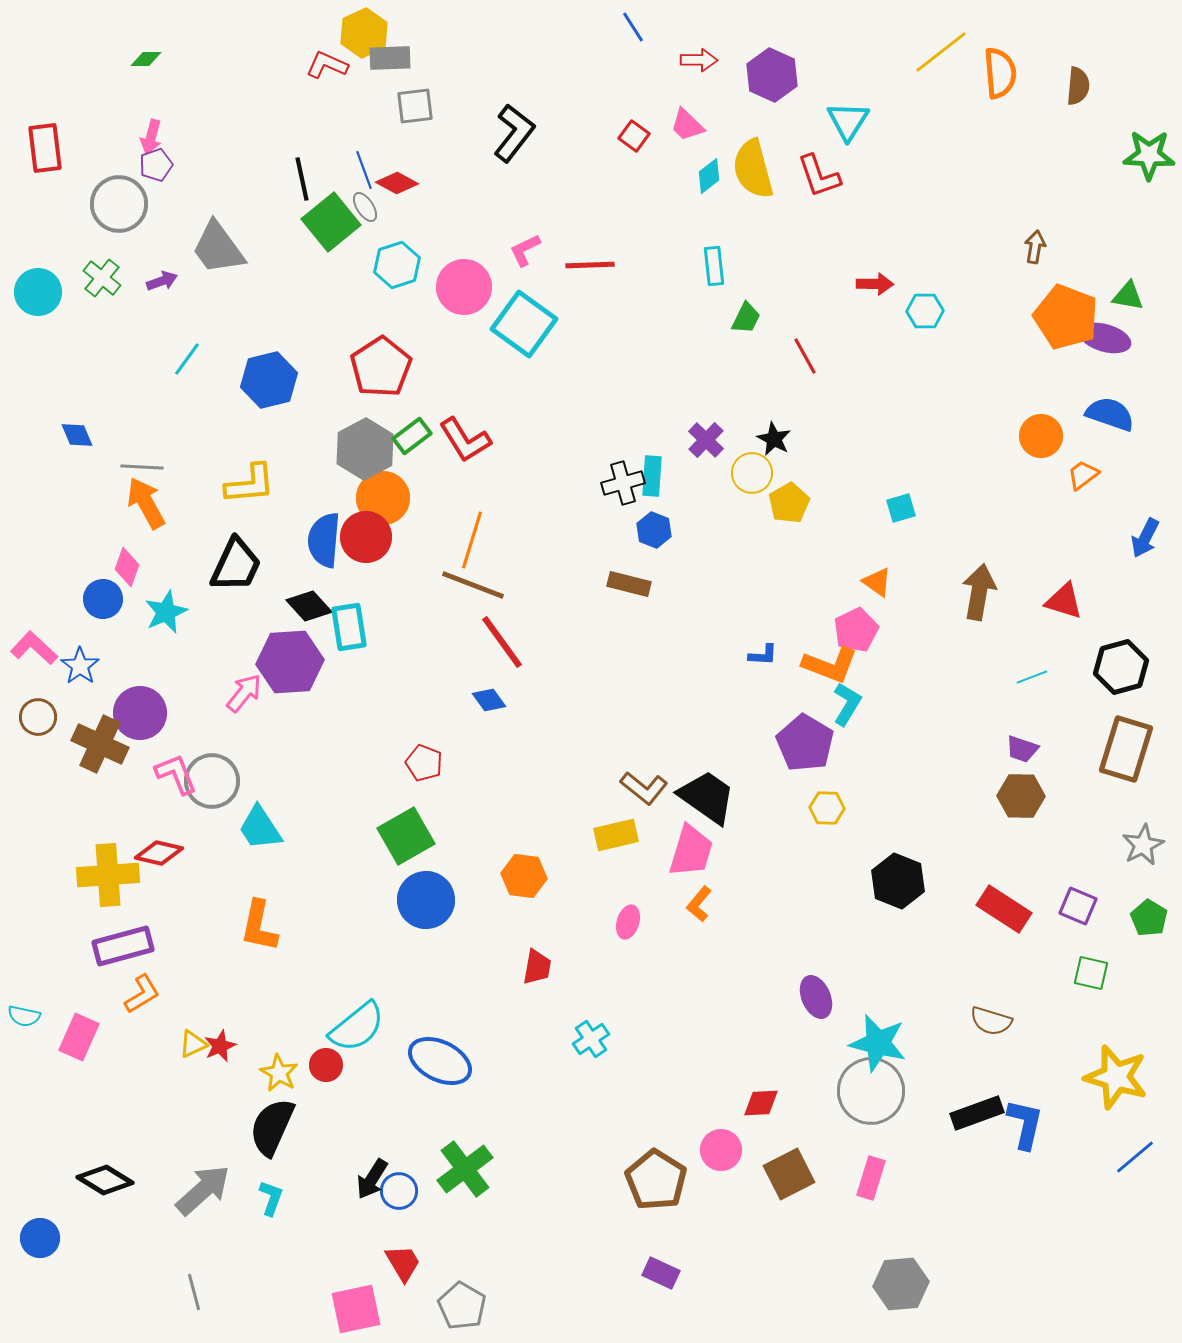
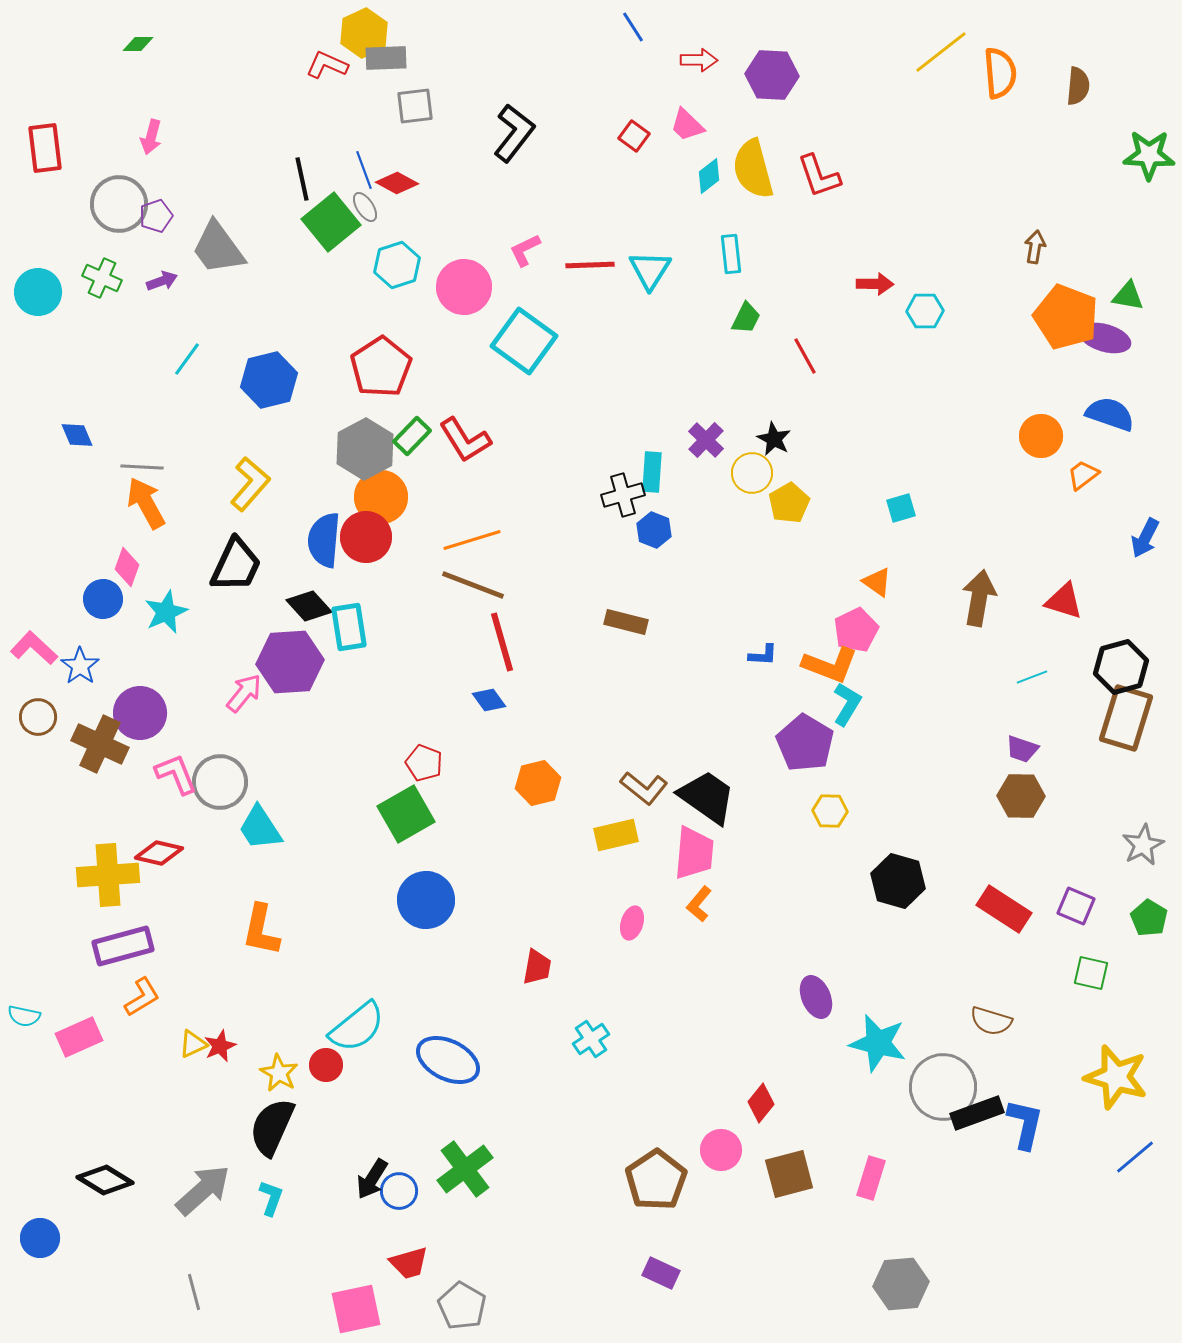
gray rectangle at (390, 58): moved 4 px left
green diamond at (146, 59): moved 8 px left, 15 px up
purple hexagon at (772, 75): rotated 21 degrees counterclockwise
cyan triangle at (848, 121): moved 198 px left, 149 px down
purple pentagon at (156, 165): moved 51 px down
cyan rectangle at (714, 266): moved 17 px right, 12 px up
green cross at (102, 278): rotated 15 degrees counterclockwise
cyan square at (524, 324): moved 17 px down
green rectangle at (412, 436): rotated 9 degrees counterclockwise
cyan rectangle at (652, 476): moved 4 px up
black cross at (623, 483): moved 12 px down
yellow L-shape at (250, 484): rotated 44 degrees counterclockwise
orange circle at (383, 498): moved 2 px left, 1 px up
orange line at (472, 540): rotated 56 degrees clockwise
brown rectangle at (629, 584): moved 3 px left, 38 px down
brown arrow at (979, 592): moved 6 px down
red line at (502, 642): rotated 20 degrees clockwise
brown rectangle at (1126, 749): moved 31 px up
gray circle at (212, 781): moved 8 px right, 1 px down
yellow hexagon at (827, 808): moved 3 px right, 3 px down
green square at (406, 836): moved 22 px up
pink trapezoid at (691, 851): moved 3 px right, 2 px down; rotated 12 degrees counterclockwise
orange hexagon at (524, 876): moved 14 px right, 93 px up; rotated 21 degrees counterclockwise
black hexagon at (898, 881): rotated 6 degrees counterclockwise
purple square at (1078, 906): moved 2 px left
pink ellipse at (628, 922): moved 4 px right, 1 px down
orange L-shape at (259, 926): moved 2 px right, 4 px down
orange L-shape at (142, 994): moved 3 px down
pink rectangle at (79, 1037): rotated 42 degrees clockwise
blue ellipse at (440, 1061): moved 8 px right, 1 px up
gray circle at (871, 1091): moved 72 px right, 4 px up
red diamond at (761, 1103): rotated 48 degrees counterclockwise
brown square at (789, 1174): rotated 12 degrees clockwise
brown pentagon at (656, 1180): rotated 6 degrees clockwise
red trapezoid at (403, 1263): moved 6 px right; rotated 105 degrees clockwise
